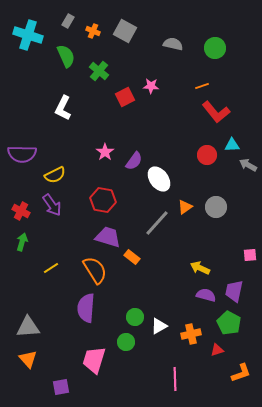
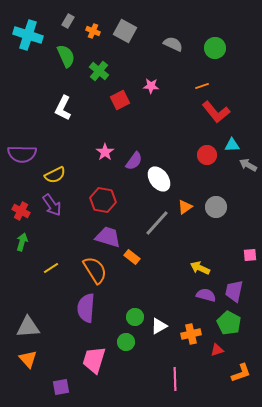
gray semicircle at (173, 44): rotated 12 degrees clockwise
red square at (125, 97): moved 5 px left, 3 px down
